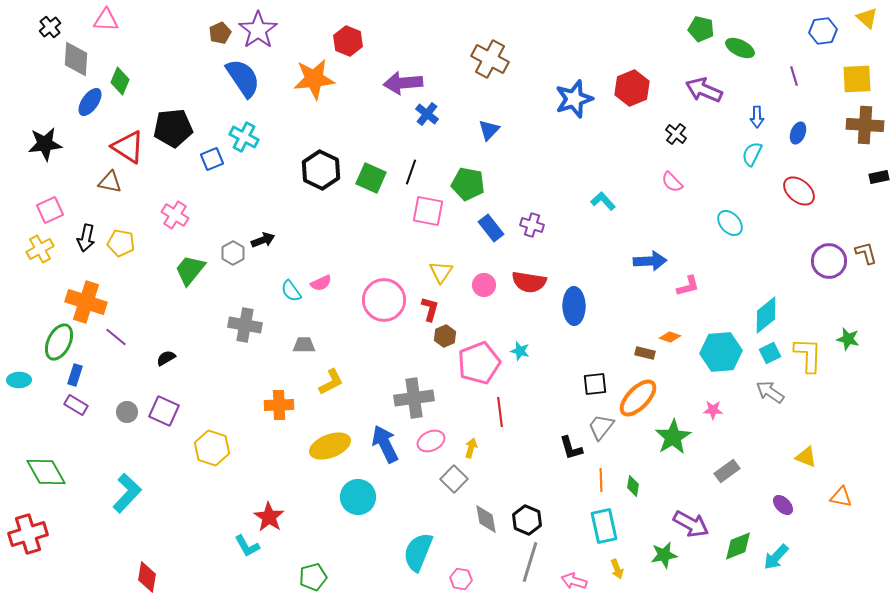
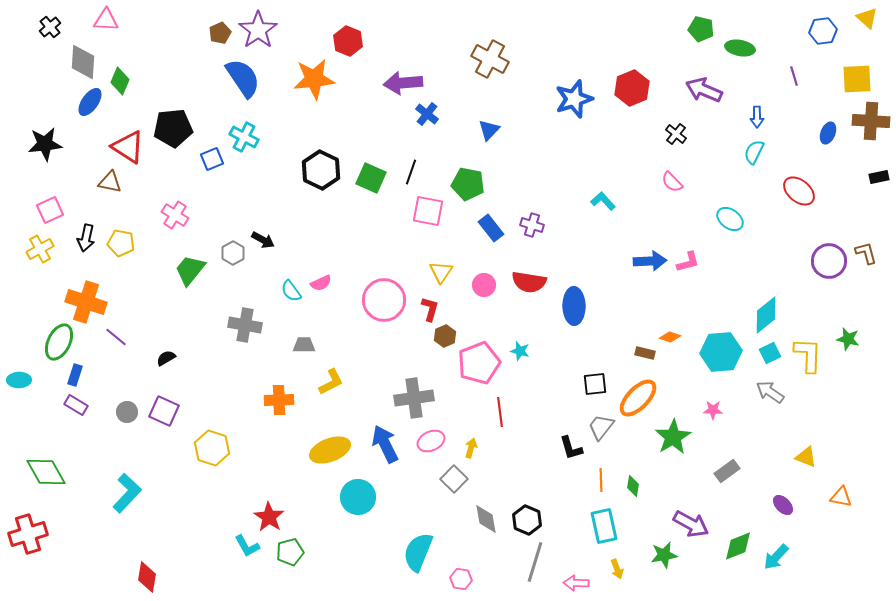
green ellipse at (740, 48): rotated 16 degrees counterclockwise
gray diamond at (76, 59): moved 7 px right, 3 px down
brown cross at (865, 125): moved 6 px right, 4 px up
blue ellipse at (798, 133): moved 30 px right
cyan semicircle at (752, 154): moved 2 px right, 2 px up
cyan ellipse at (730, 223): moved 4 px up; rotated 12 degrees counterclockwise
black arrow at (263, 240): rotated 50 degrees clockwise
pink L-shape at (688, 286): moved 24 px up
orange cross at (279, 405): moved 5 px up
yellow ellipse at (330, 446): moved 4 px down
gray line at (530, 562): moved 5 px right
green pentagon at (313, 577): moved 23 px left, 25 px up
pink arrow at (574, 581): moved 2 px right, 2 px down; rotated 15 degrees counterclockwise
